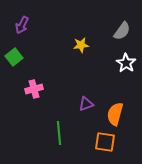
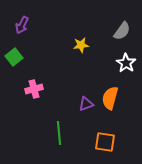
orange semicircle: moved 5 px left, 16 px up
